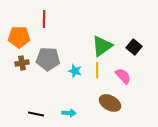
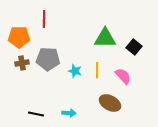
green triangle: moved 3 px right, 8 px up; rotated 35 degrees clockwise
